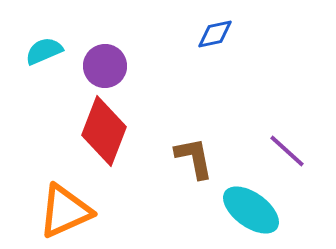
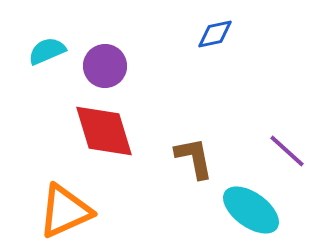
cyan semicircle: moved 3 px right
red diamond: rotated 38 degrees counterclockwise
